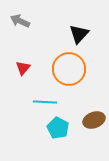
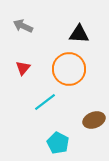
gray arrow: moved 3 px right, 5 px down
black triangle: rotated 50 degrees clockwise
cyan line: rotated 40 degrees counterclockwise
cyan pentagon: moved 15 px down
